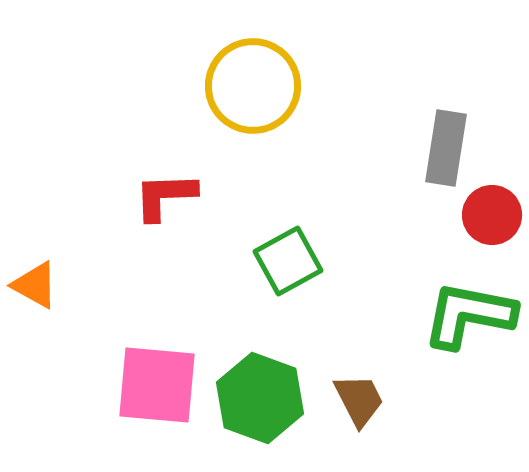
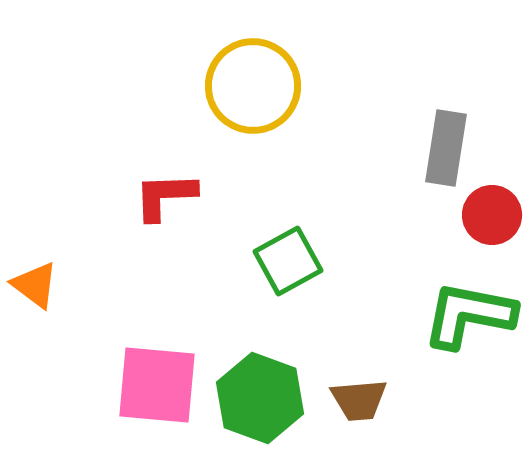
orange triangle: rotated 8 degrees clockwise
brown trapezoid: rotated 112 degrees clockwise
